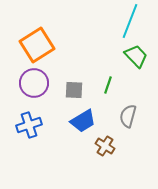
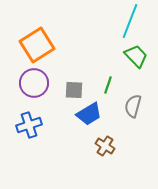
gray semicircle: moved 5 px right, 10 px up
blue trapezoid: moved 6 px right, 7 px up
